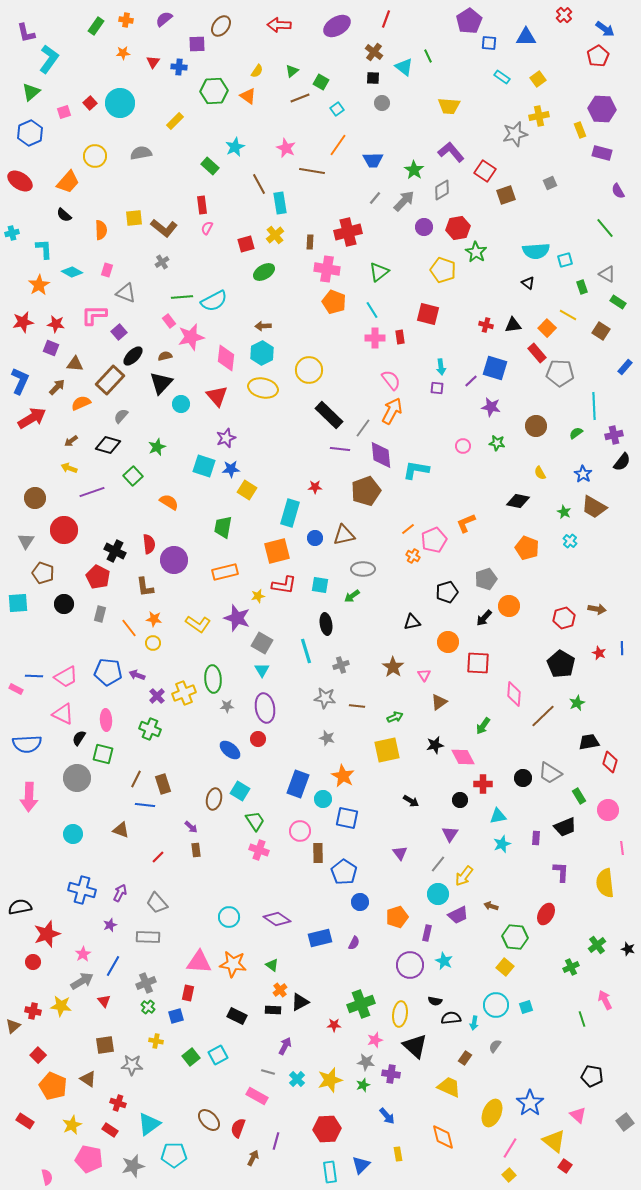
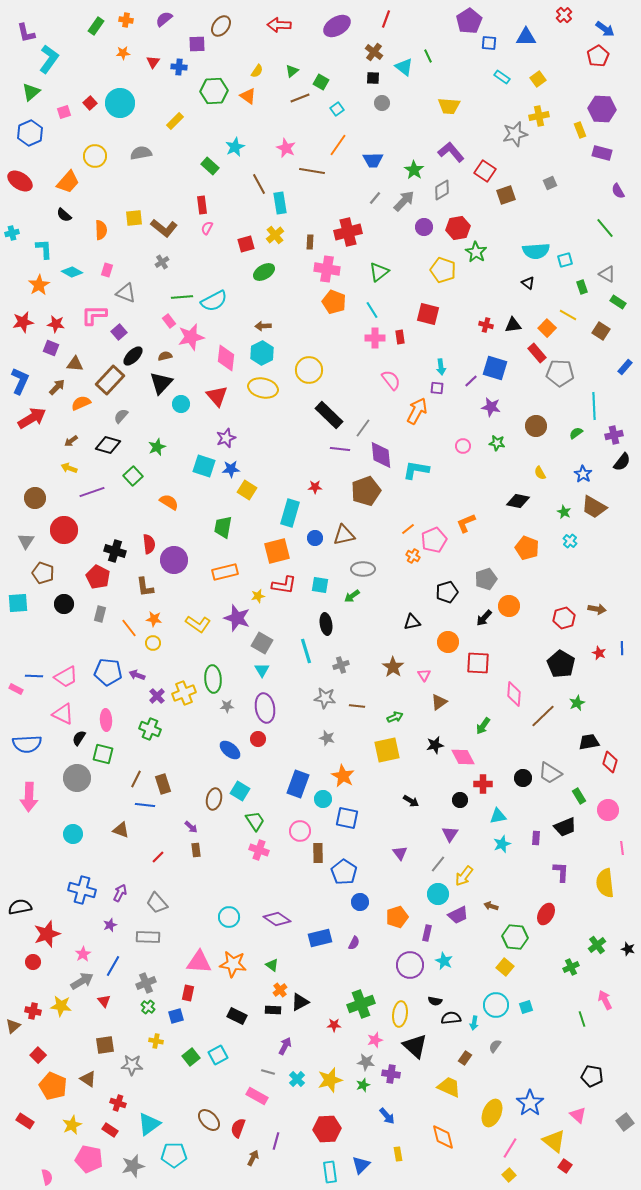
orange arrow at (392, 411): moved 25 px right
black cross at (115, 551): rotated 10 degrees counterclockwise
